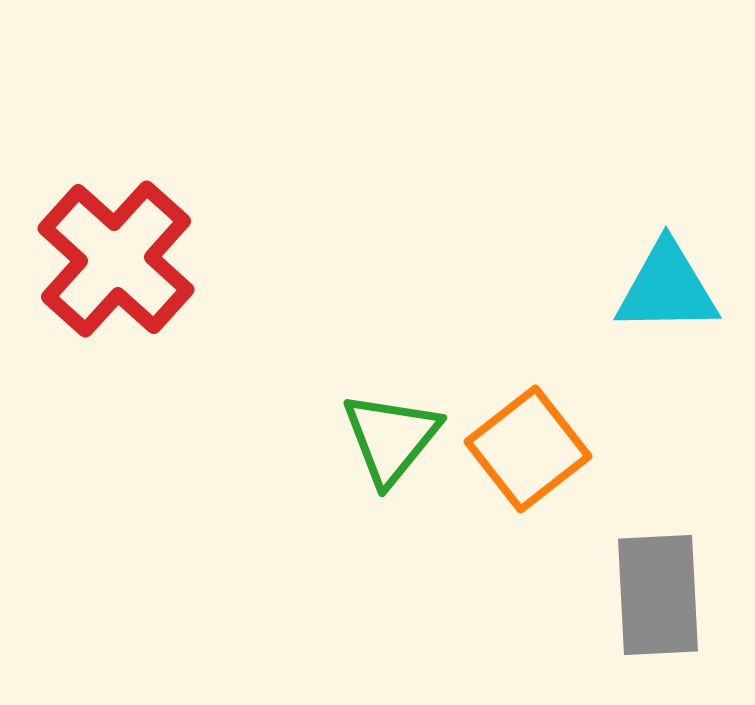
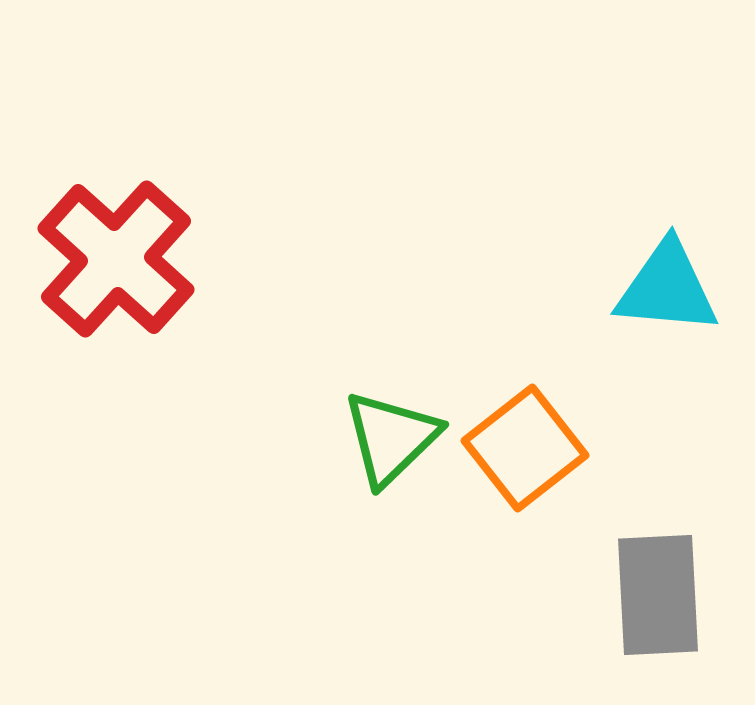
cyan triangle: rotated 6 degrees clockwise
green triangle: rotated 7 degrees clockwise
orange square: moved 3 px left, 1 px up
